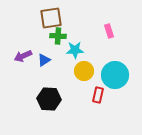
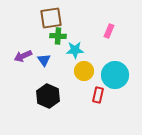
pink rectangle: rotated 40 degrees clockwise
blue triangle: rotated 32 degrees counterclockwise
black hexagon: moved 1 px left, 3 px up; rotated 20 degrees clockwise
